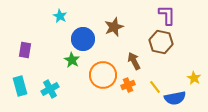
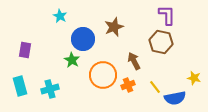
yellow star: rotated 16 degrees counterclockwise
cyan cross: rotated 12 degrees clockwise
